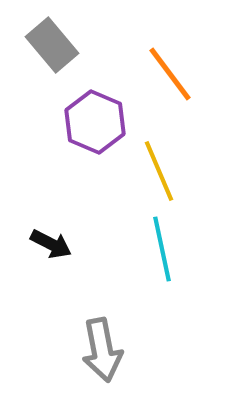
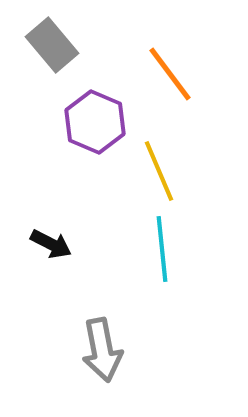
cyan line: rotated 6 degrees clockwise
